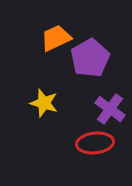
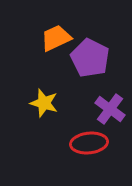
purple pentagon: rotated 15 degrees counterclockwise
red ellipse: moved 6 px left
